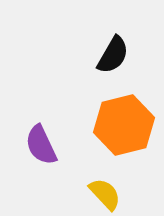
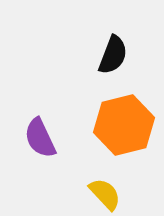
black semicircle: rotated 9 degrees counterclockwise
purple semicircle: moved 1 px left, 7 px up
